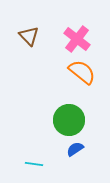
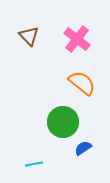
orange semicircle: moved 11 px down
green circle: moved 6 px left, 2 px down
blue semicircle: moved 8 px right, 1 px up
cyan line: rotated 18 degrees counterclockwise
